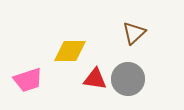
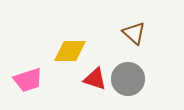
brown triangle: rotated 35 degrees counterclockwise
red triangle: rotated 10 degrees clockwise
